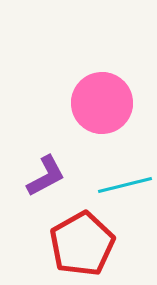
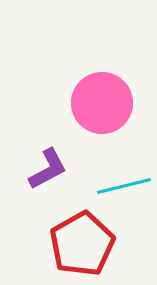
purple L-shape: moved 2 px right, 7 px up
cyan line: moved 1 px left, 1 px down
